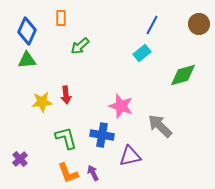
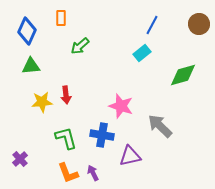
green triangle: moved 4 px right, 6 px down
